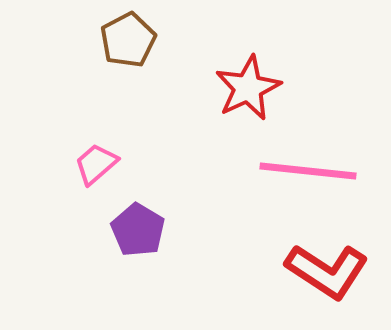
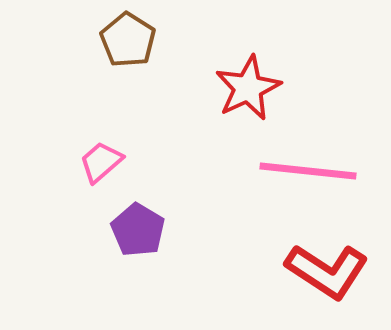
brown pentagon: rotated 12 degrees counterclockwise
pink trapezoid: moved 5 px right, 2 px up
